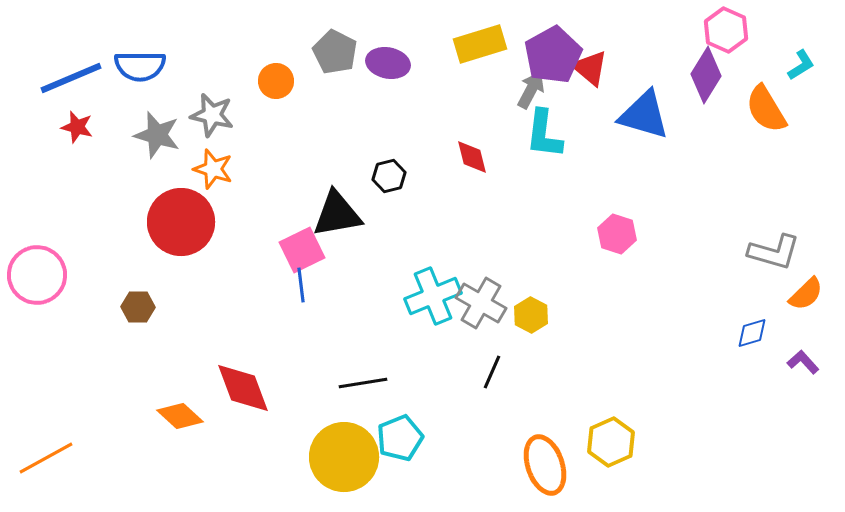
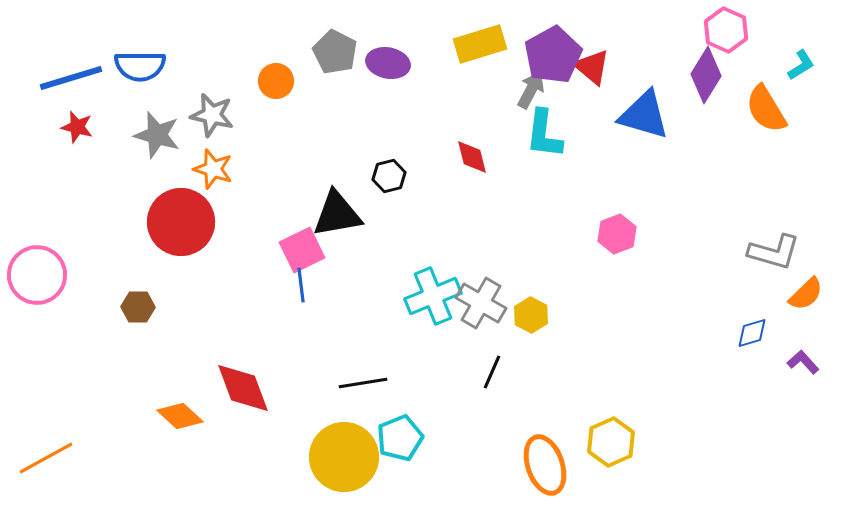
red triangle at (590, 68): moved 2 px right, 1 px up
blue line at (71, 78): rotated 6 degrees clockwise
pink hexagon at (617, 234): rotated 21 degrees clockwise
